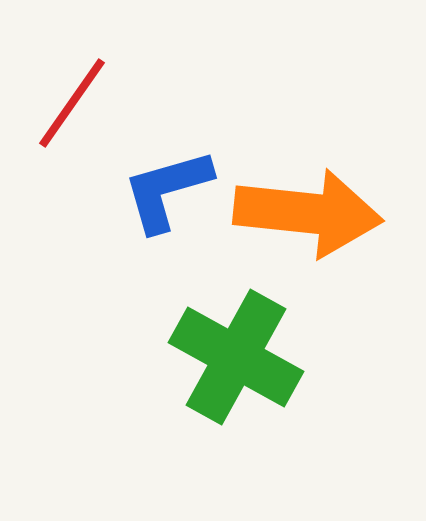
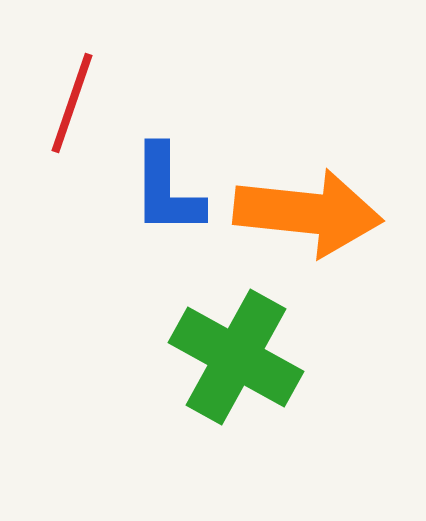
red line: rotated 16 degrees counterclockwise
blue L-shape: rotated 74 degrees counterclockwise
